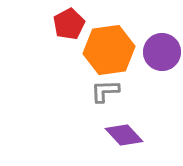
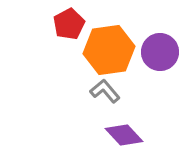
purple circle: moved 2 px left
gray L-shape: rotated 52 degrees clockwise
